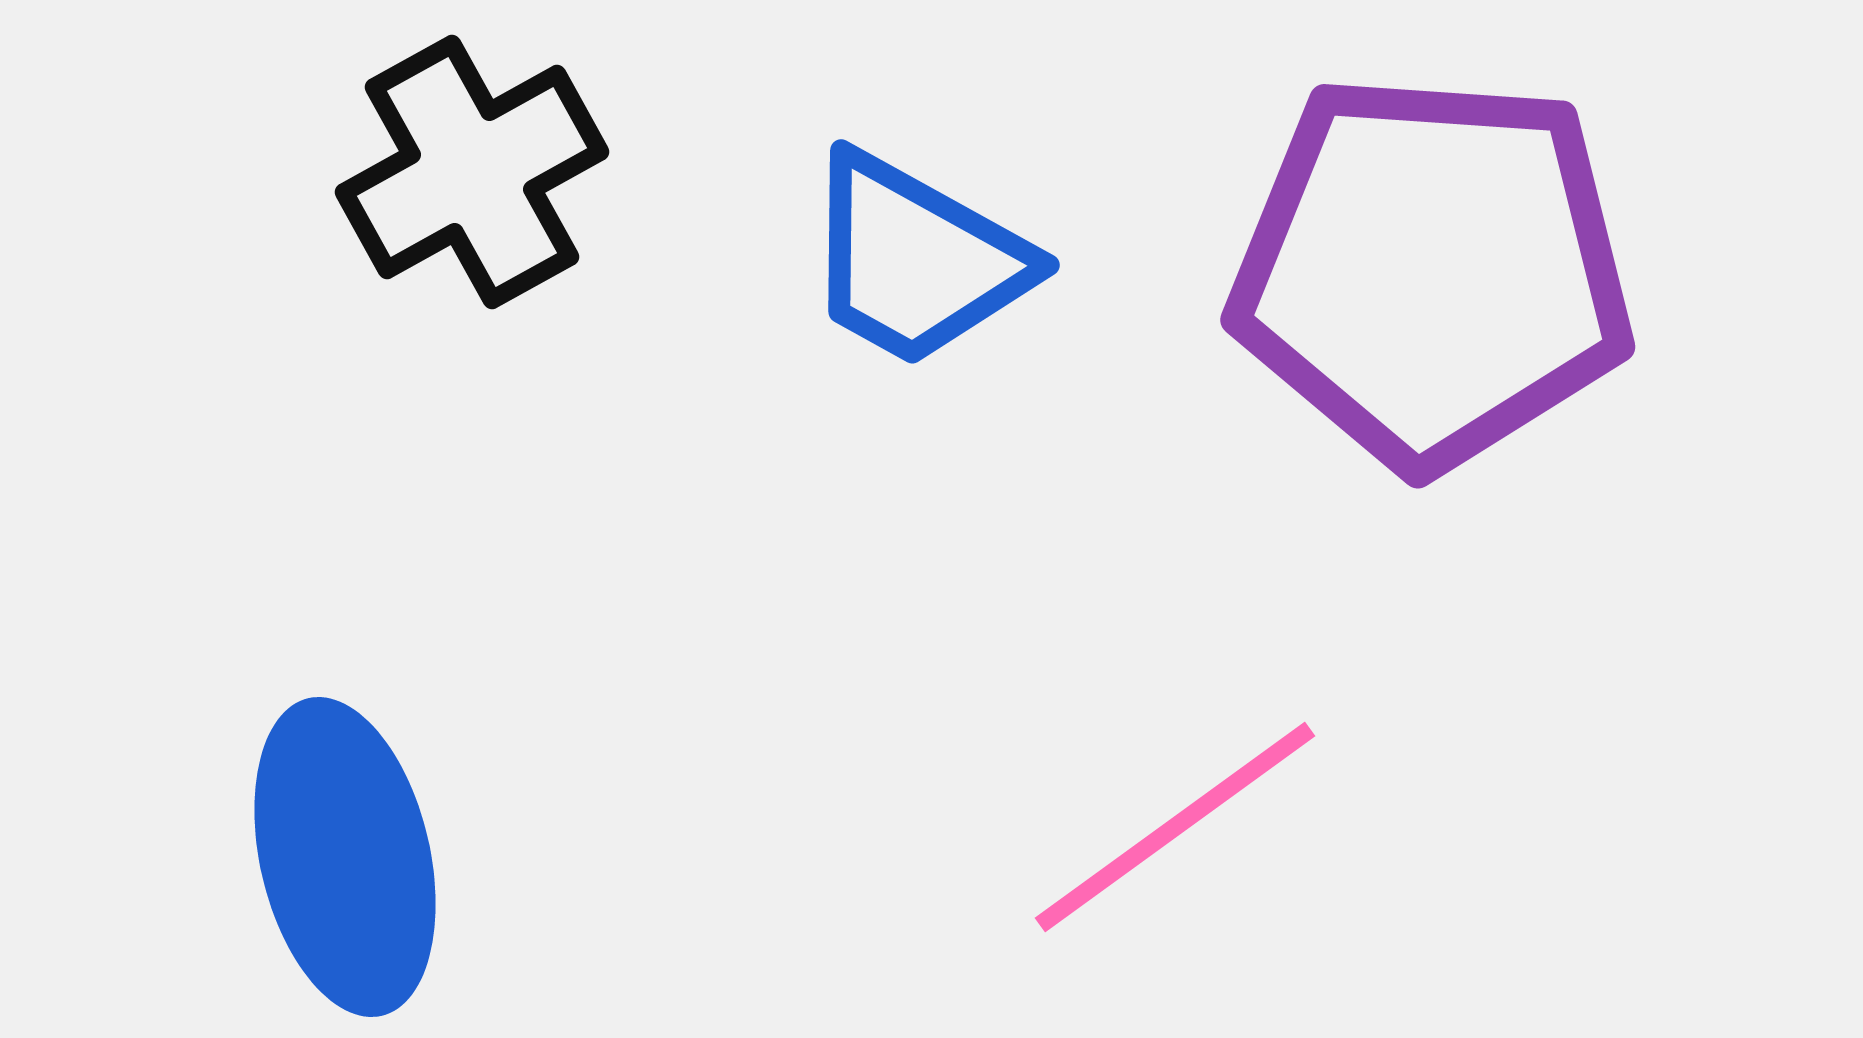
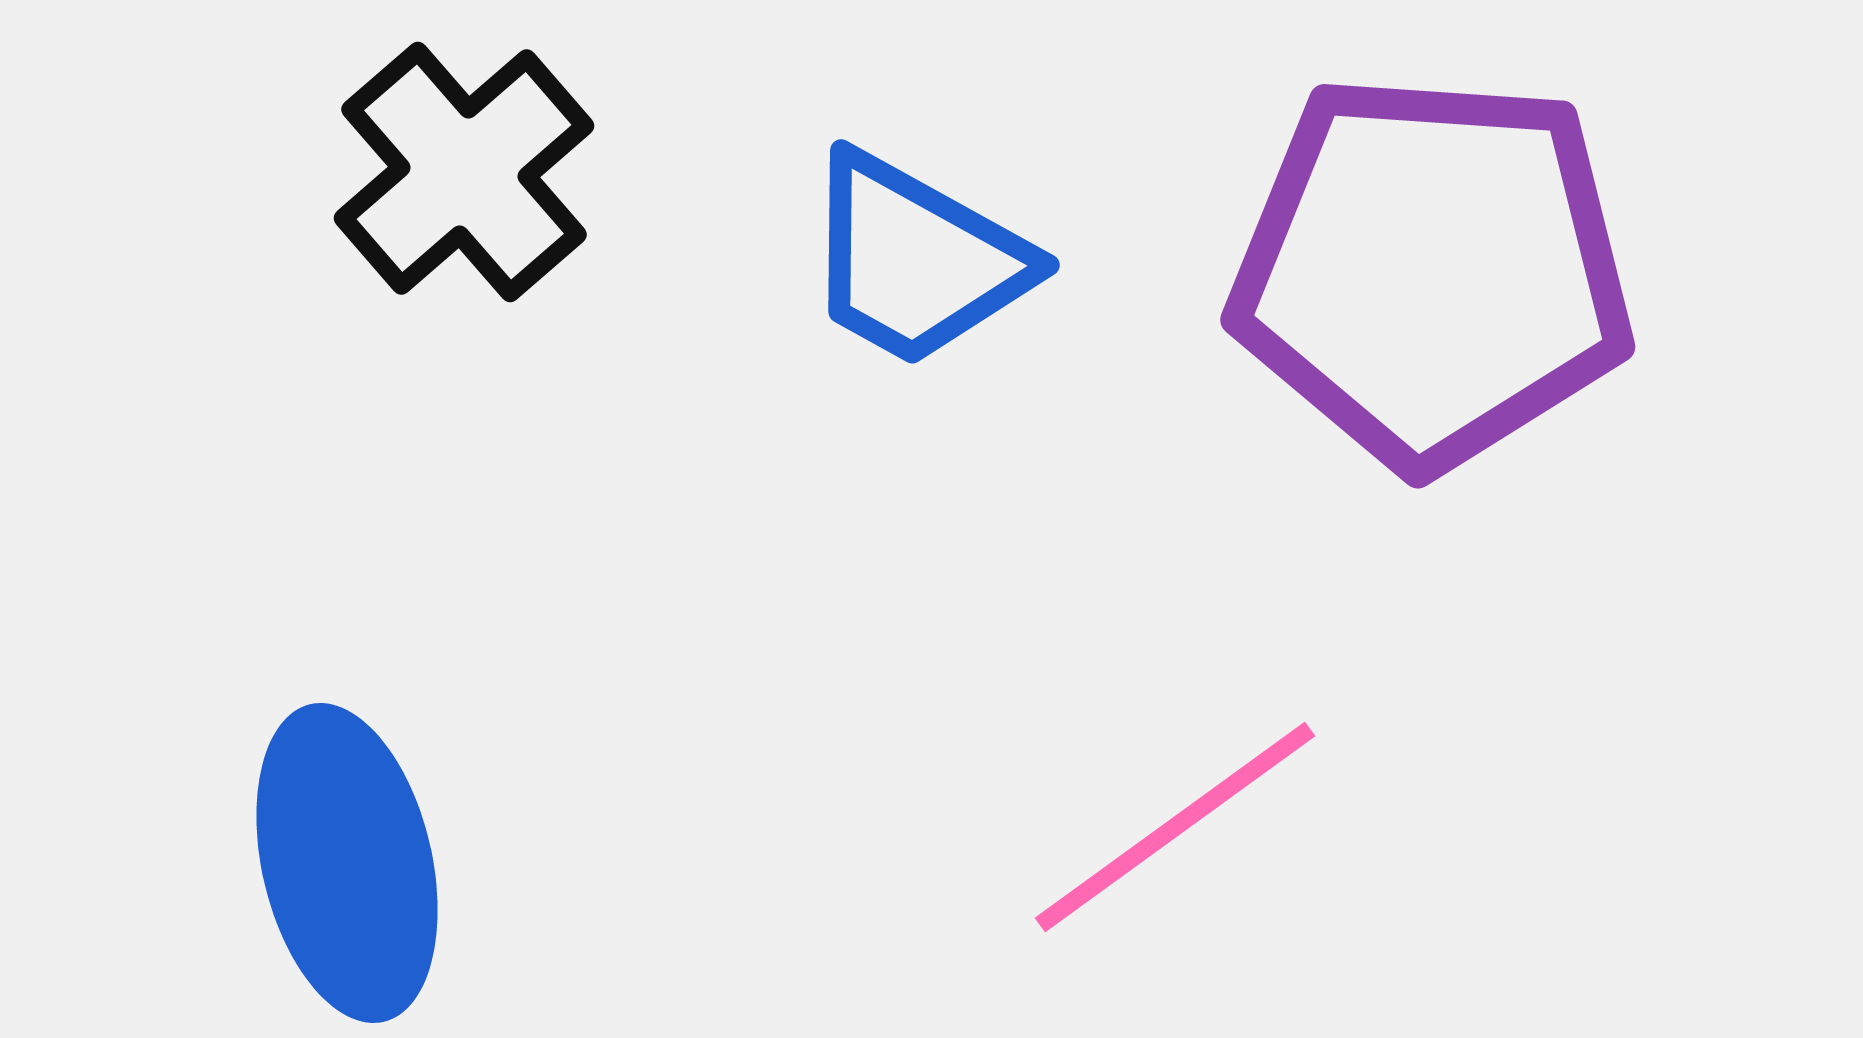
black cross: moved 8 px left; rotated 12 degrees counterclockwise
blue ellipse: moved 2 px right, 6 px down
